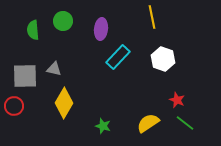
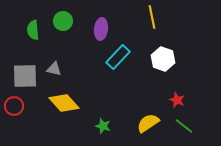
yellow diamond: rotated 72 degrees counterclockwise
green line: moved 1 px left, 3 px down
